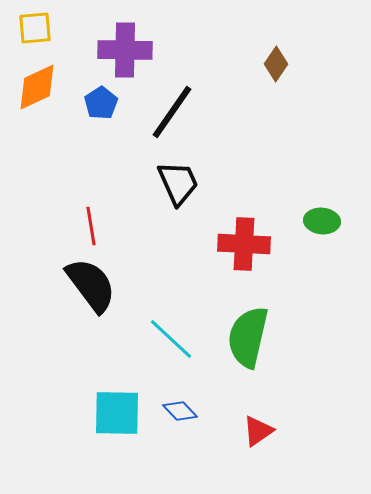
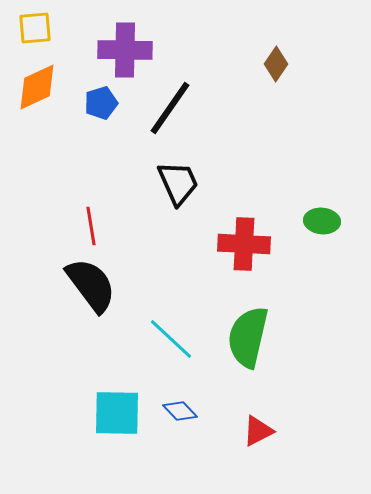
blue pentagon: rotated 16 degrees clockwise
black line: moved 2 px left, 4 px up
red triangle: rotated 8 degrees clockwise
